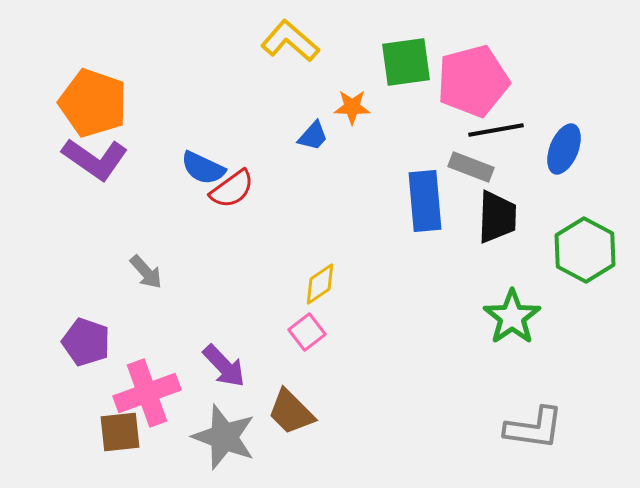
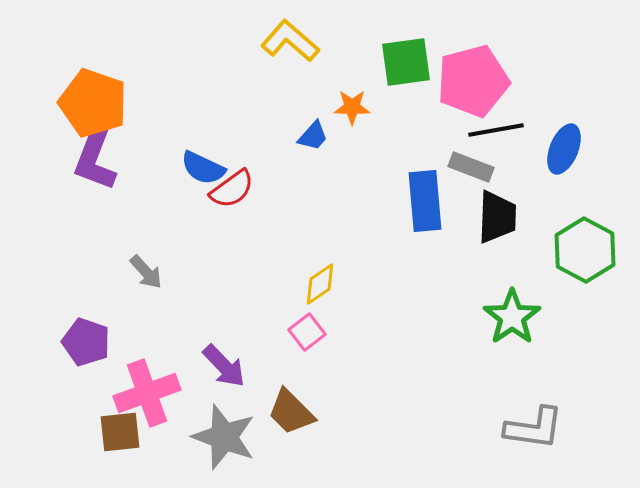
purple L-shape: rotated 76 degrees clockwise
